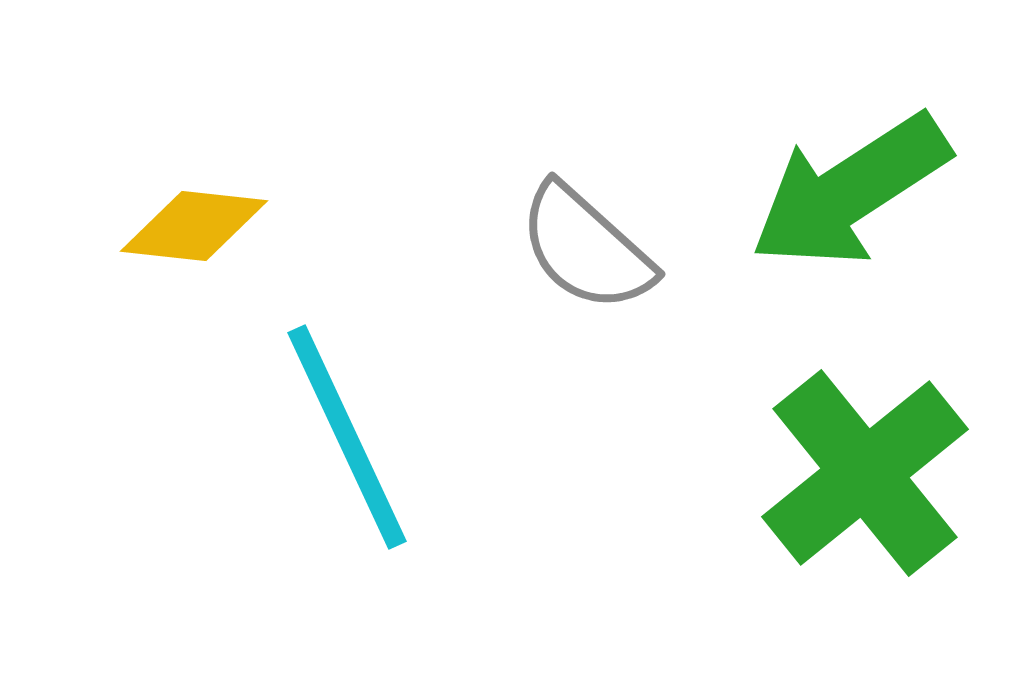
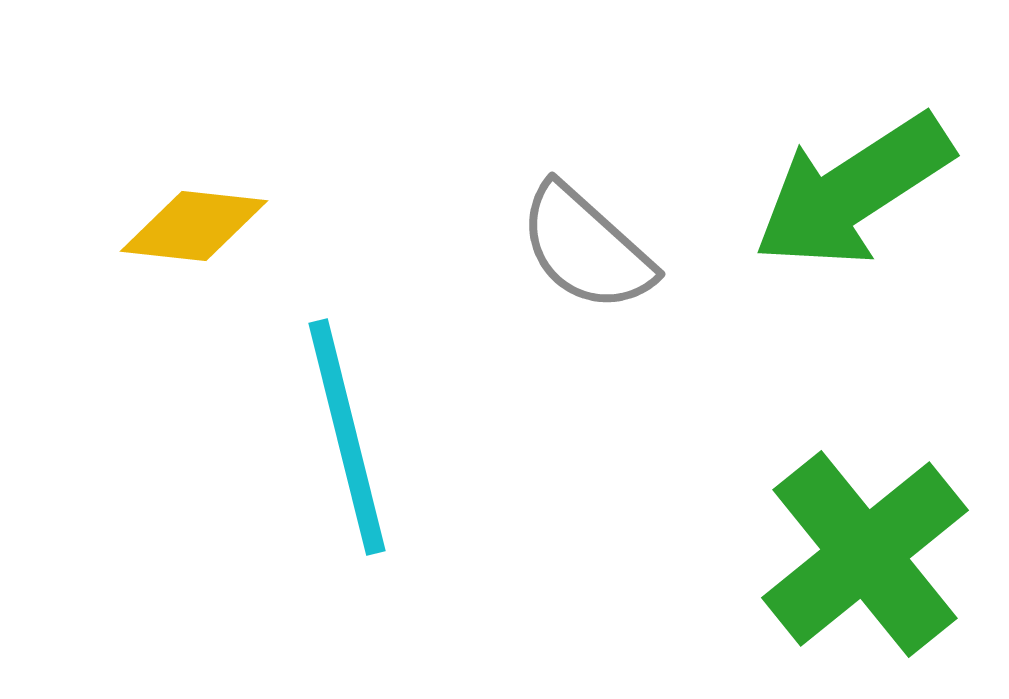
green arrow: moved 3 px right
cyan line: rotated 11 degrees clockwise
green cross: moved 81 px down
